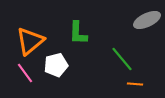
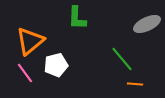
gray ellipse: moved 4 px down
green L-shape: moved 1 px left, 15 px up
